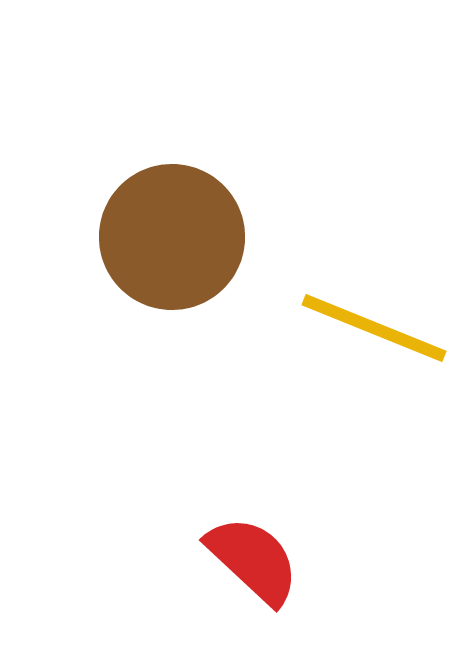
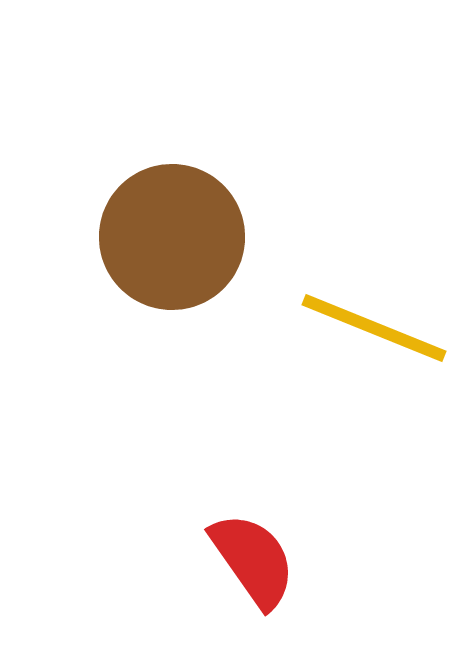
red semicircle: rotated 12 degrees clockwise
